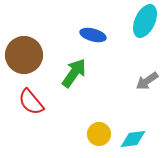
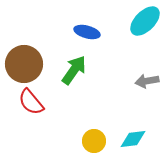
cyan ellipse: rotated 20 degrees clockwise
blue ellipse: moved 6 px left, 3 px up
brown circle: moved 9 px down
green arrow: moved 3 px up
gray arrow: rotated 25 degrees clockwise
yellow circle: moved 5 px left, 7 px down
